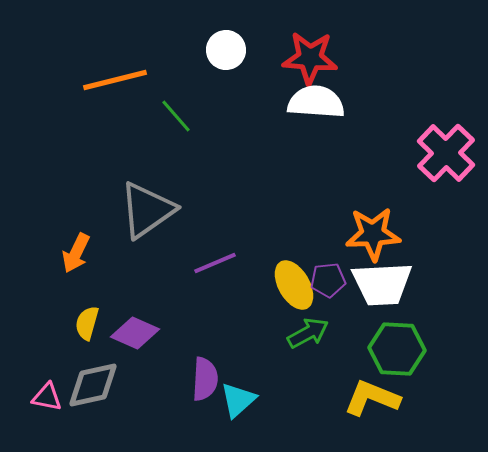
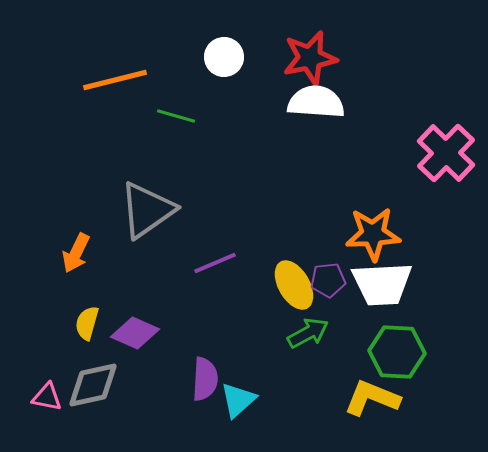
white circle: moved 2 px left, 7 px down
red star: rotated 16 degrees counterclockwise
green line: rotated 33 degrees counterclockwise
green hexagon: moved 3 px down
